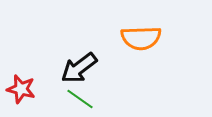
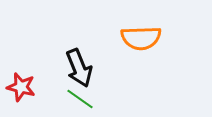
black arrow: rotated 75 degrees counterclockwise
red star: moved 2 px up
